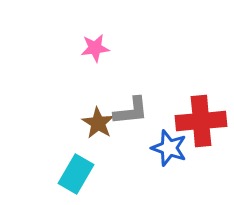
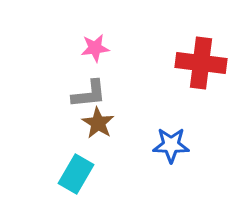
gray L-shape: moved 42 px left, 17 px up
red cross: moved 58 px up; rotated 12 degrees clockwise
blue star: moved 2 px right, 3 px up; rotated 18 degrees counterclockwise
